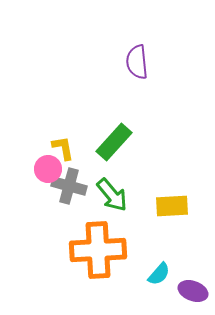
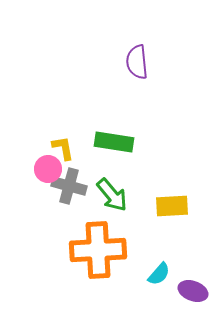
green rectangle: rotated 57 degrees clockwise
